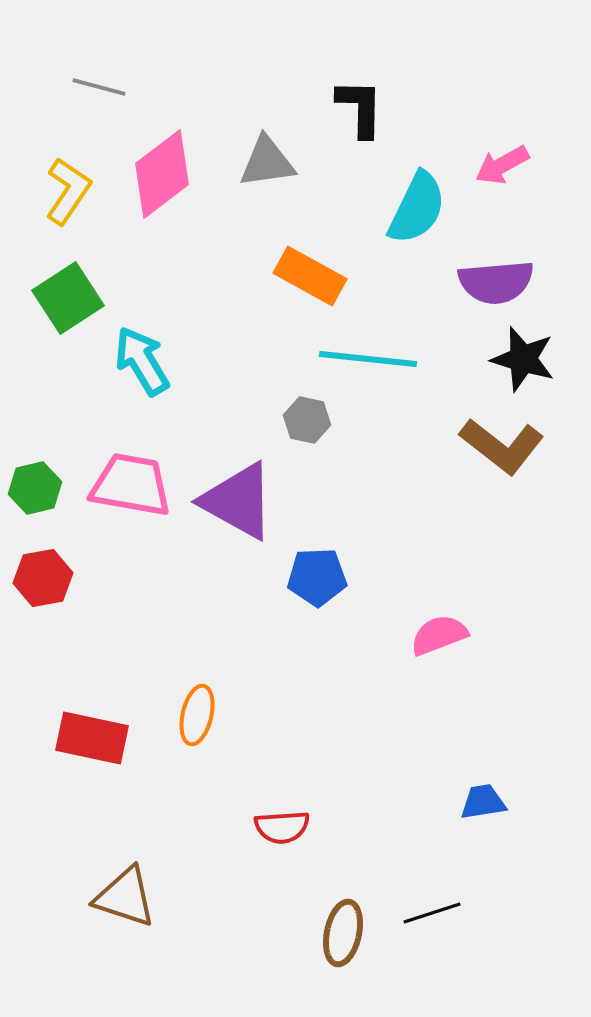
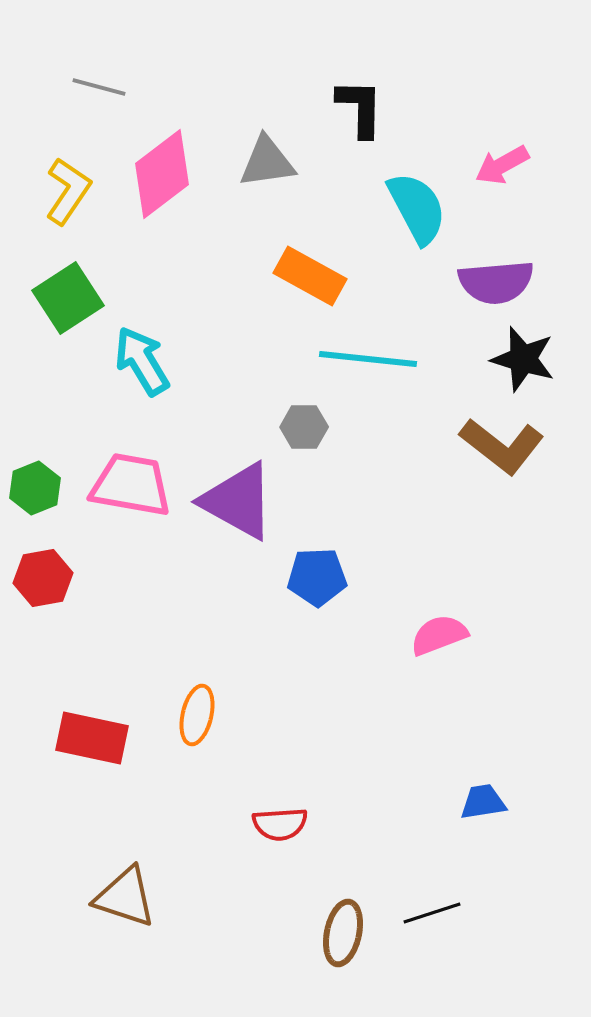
cyan semicircle: rotated 54 degrees counterclockwise
gray hexagon: moved 3 px left, 7 px down; rotated 12 degrees counterclockwise
green hexagon: rotated 9 degrees counterclockwise
red semicircle: moved 2 px left, 3 px up
